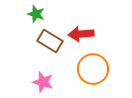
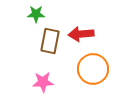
green star: rotated 18 degrees counterclockwise
brown rectangle: rotated 70 degrees clockwise
pink star: rotated 20 degrees counterclockwise
